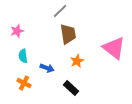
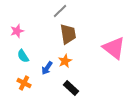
cyan semicircle: rotated 24 degrees counterclockwise
orange star: moved 12 px left
blue arrow: rotated 104 degrees clockwise
